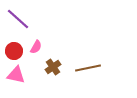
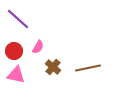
pink semicircle: moved 2 px right
brown cross: rotated 14 degrees counterclockwise
